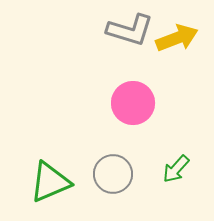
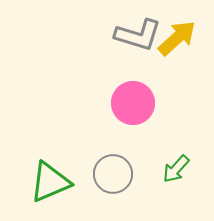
gray L-shape: moved 8 px right, 5 px down
yellow arrow: rotated 21 degrees counterclockwise
